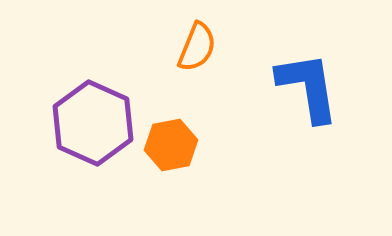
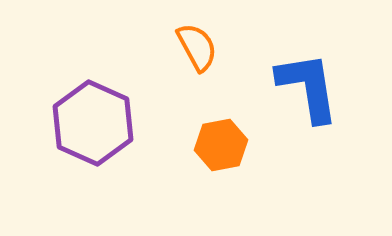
orange semicircle: rotated 51 degrees counterclockwise
orange hexagon: moved 50 px right
